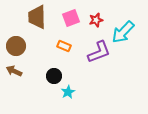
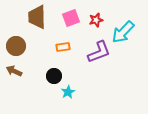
orange rectangle: moved 1 px left, 1 px down; rotated 32 degrees counterclockwise
